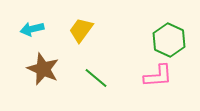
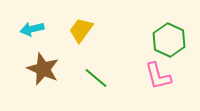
pink L-shape: rotated 80 degrees clockwise
